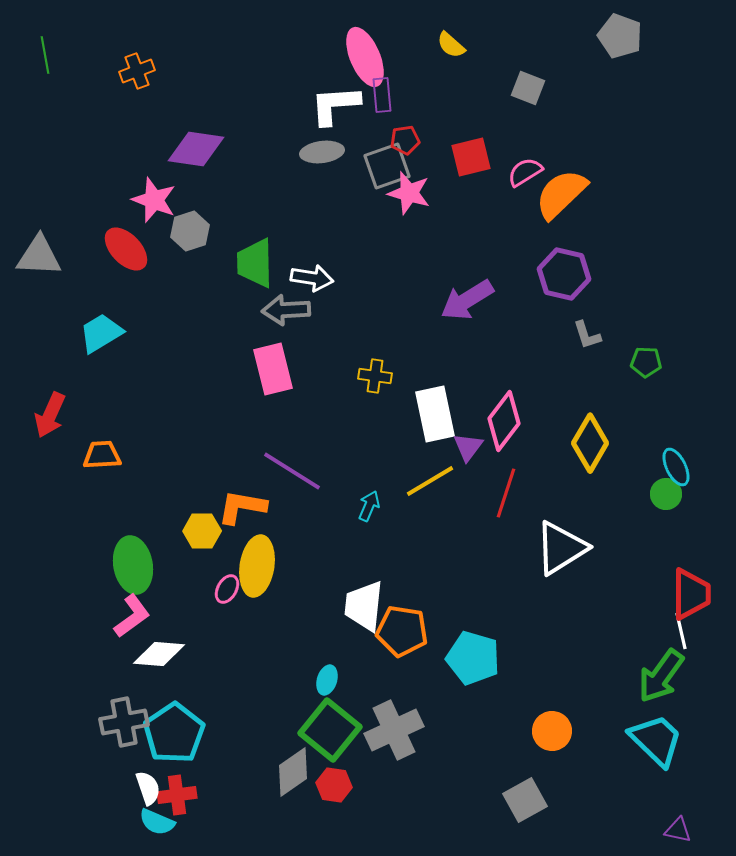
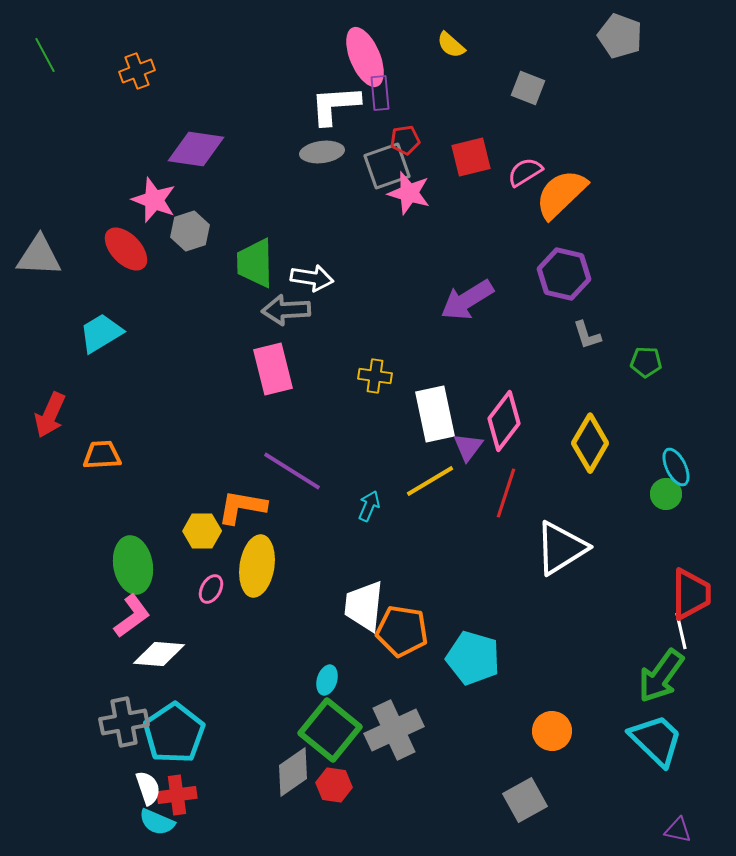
green line at (45, 55): rotated 18 degrees counterclockwise
purple rectangle at (382, 95): moved 2 px left, 2 px up
pink ellipse at (227, 589): moved 16 px left
